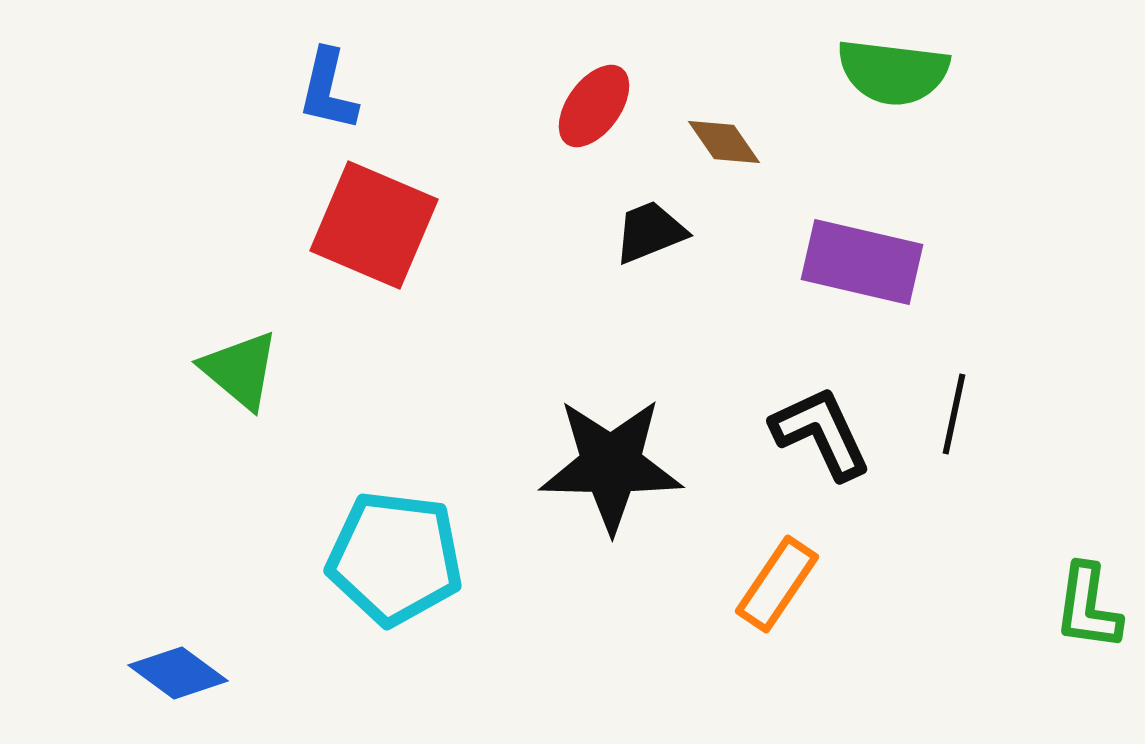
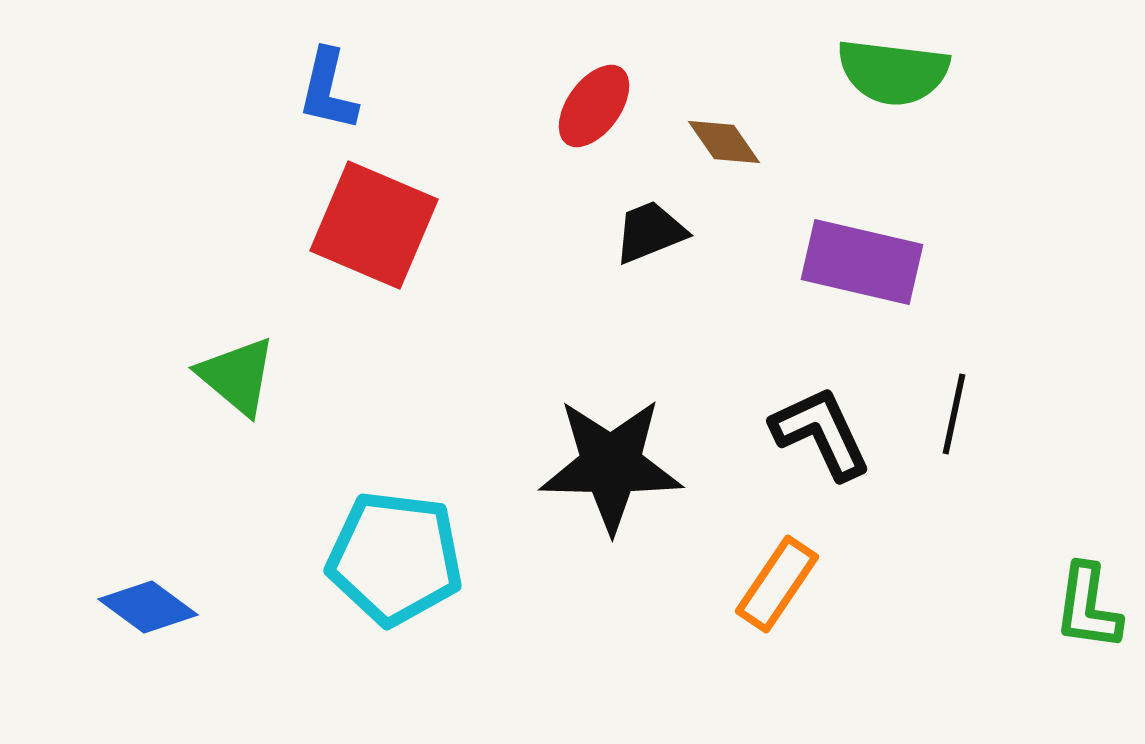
green triangle: moved 3 px left, 6 px down
blue diamond: moved 30 px left, 66 px up
